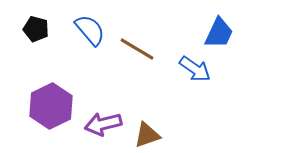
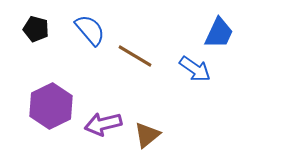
brown line: moved 2 px left, 7 px down
brown triangle: rotated 20 degrees counterclockwise
